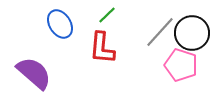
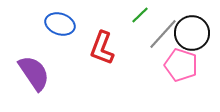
green line: moved 33 px right
blue ellipse: rotated 40 degrees counterclockwise
gray line: moved 3 px right, 2 px down
red L-shape: rotated 16 degrees clockwise
purple semicircle: rotated 15 degrees clockwise
